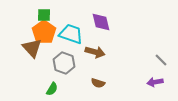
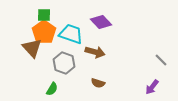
purple diamond: rotated 30 degrees counterclockwise
purple arrow: moved 3 px left, 5 px down; rotated 42 degrees counterclockwise
